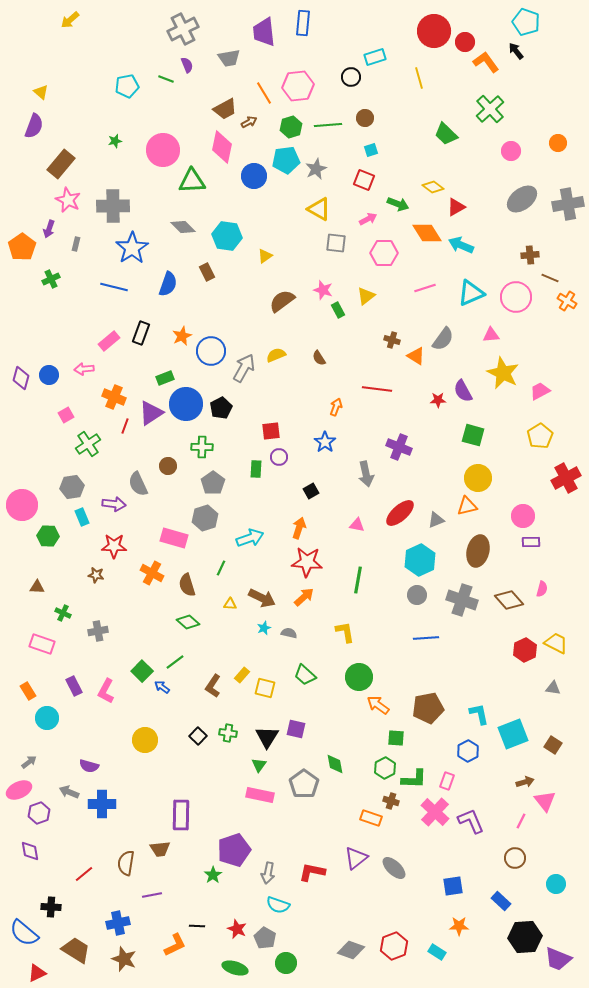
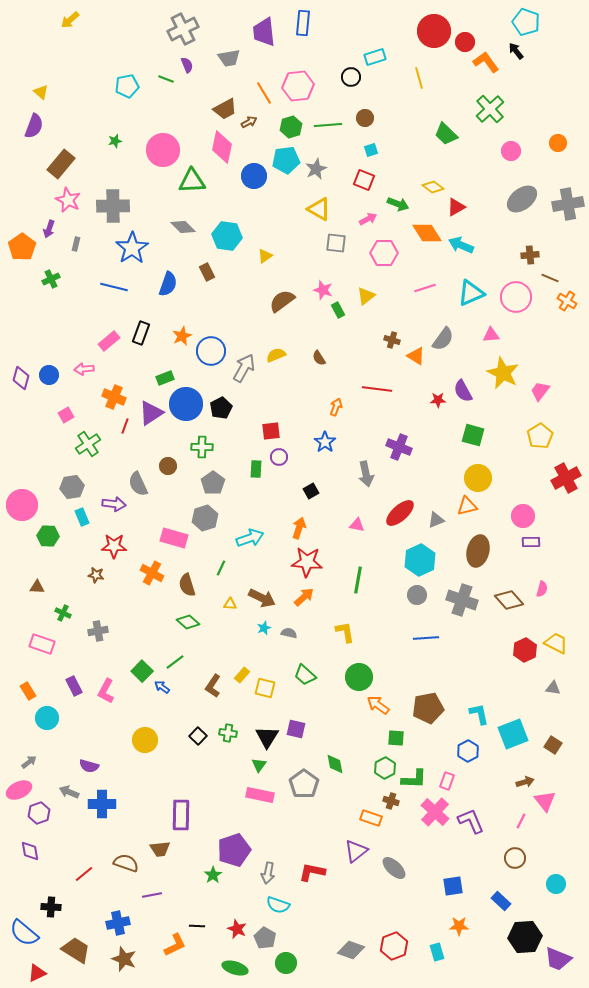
pink trapezoid at (540, 391): rotated 25 degrees counterclockwise
purple triangle at (356, 858): moved 7 px up
brown semicircle at (126, 863): rotated 100 degrees clockwise
cyan rectangle at (437, 952): rotated 42 degrees clockwise
